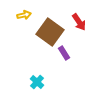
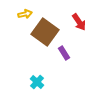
yellow arrow: moved 1 px right, 1 px up
brown square: moved 5 px left
